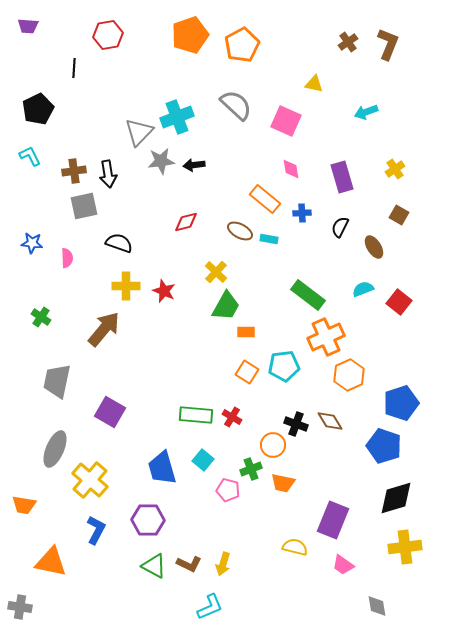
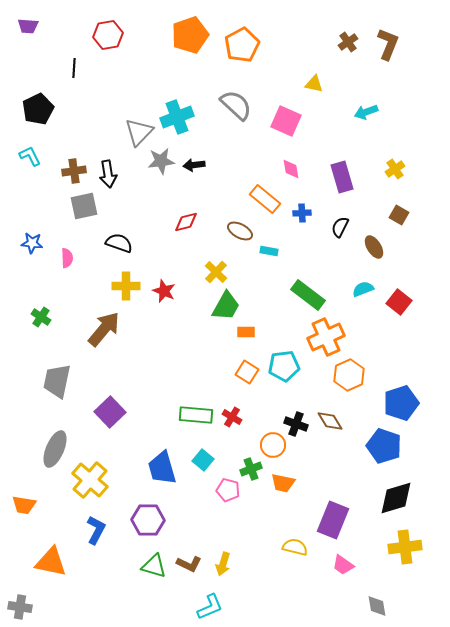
cyan rectangle at (269, 239): moved 12 px down
purple square at (110, 412): rotated 16 degrees clockwise
green triangle at (154, 566): rotated 12 degrees counterclockwise
